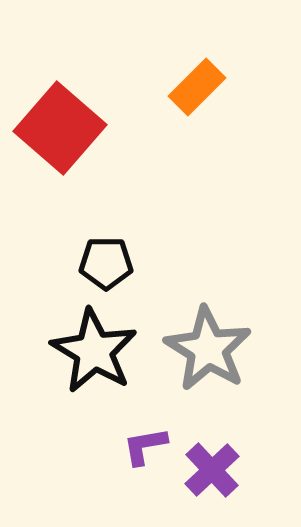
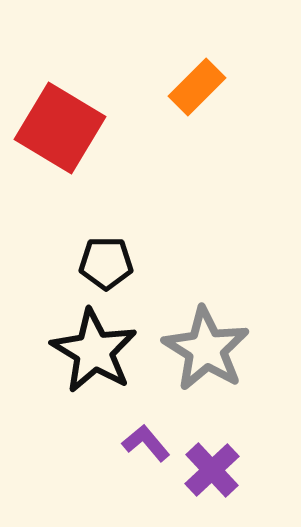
red square: rotated 10 degrees counterclockwise
gray star: moved 2 px left
purple L-shape: moved 1 px right, 3 px up; rotated 60 degrees clockwise
